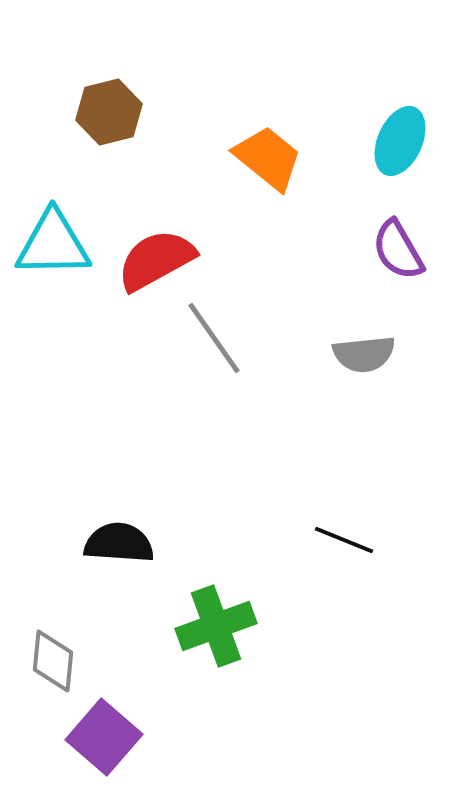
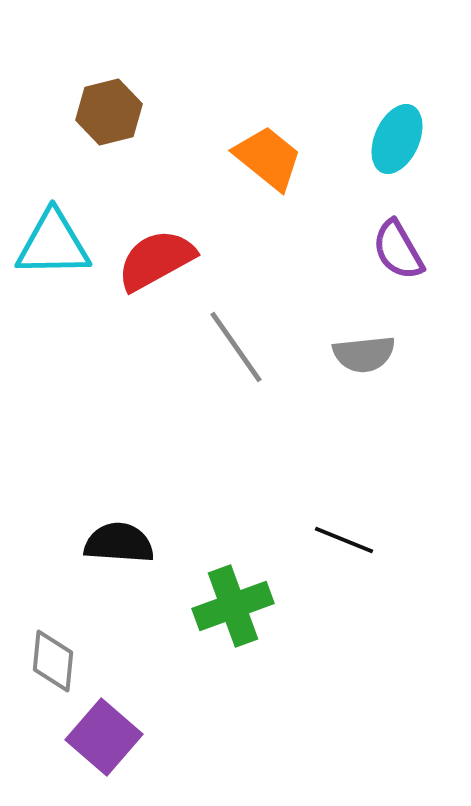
cyan ellipse: moved 3 px left, 2 px up
gray line: moved 22 px right, 9 px down
green cross: moved 17 px right, 20 px up
